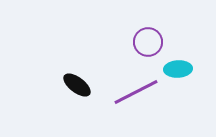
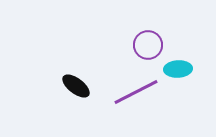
purple circle: moved 3 px down
black ellipse: moved 1 px left, 1 px down
